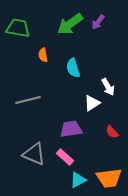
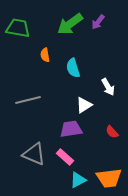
orange semicircle: moved 2 px right
white triangle: moved 8 px left, 2 px down
